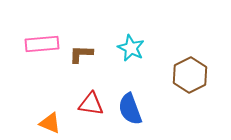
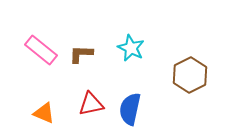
pink rectangle: moved 1 px left, 6 px down; rotated 44 degrees clockwise
red triangle: rotated 20 degrees counterclockwise
blue semicircle: rotated 32 degrees clockwise
orange triangle: moved 6 px left, 10 px up
